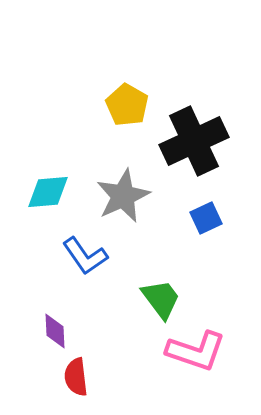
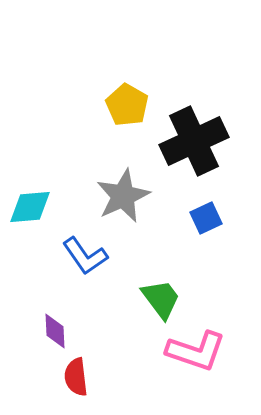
cyan diamond: moved 18 px left, 15 px down
